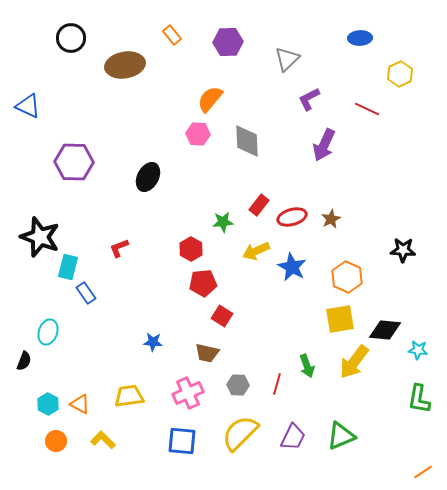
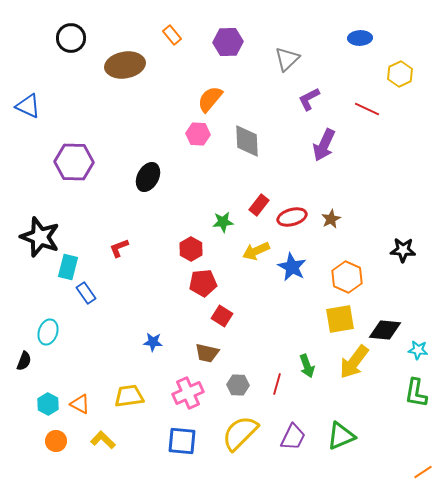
green L-shape at (419, 399): moved 3 px left, 6 px up
